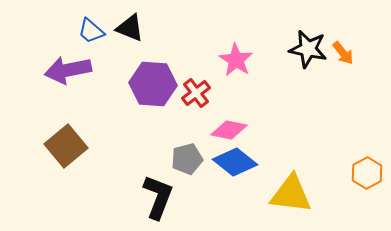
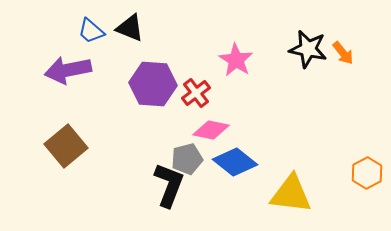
pink diamond: moved 18 px left
black L-shape: moved 11 px right, 12 px up
